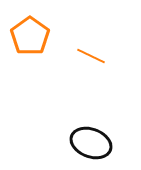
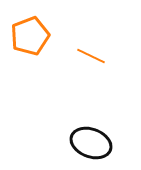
orange pentagon: rotated 15 degrees clockwise
